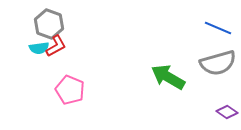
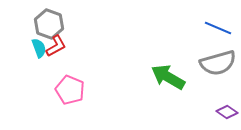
cyan semicircle: rotated 102 degrees counterclockwise
